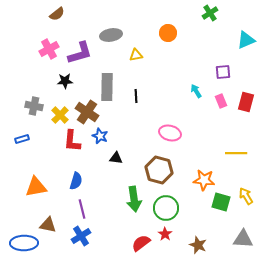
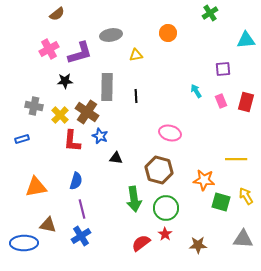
cyan triangle: rotated 18 degrees clockwise
purple square: moved 3 px up
yellow line: moved 6 px down
brown star: rotated 24 degrees counterclockwise
